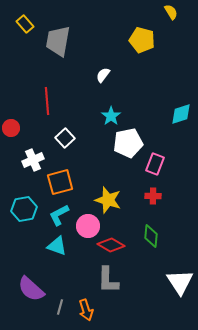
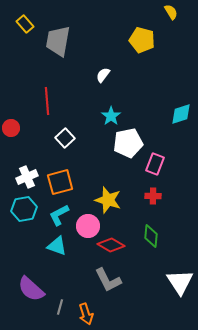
white cross: moved 6 px left, 17 px down
gray L-shape: rotated 28 degrees counterclockwise
orange arrow: moved 4 px down
